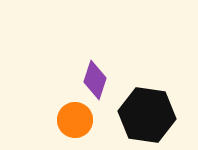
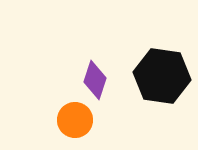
black hexagon: moved 15 px right, 39 px up
